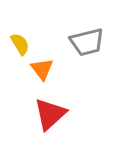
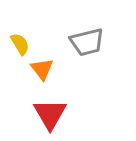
red triangle: rotated 18 degrees counterclockwise
